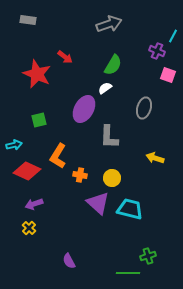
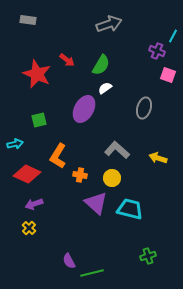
red arrow: moved 2 px right, 3 px down
green semicircle: moved 12 px left
gray L-shape: moved 8 px right, 13 px down; rotated 130 degrees clockwise
cyan arrow: moved 1 px right, 1 px up
yellow arrow: moved 3 px right
red diamond: moved 3 px down
purple triangle: moved 2 px left
green line: moved 36 px left; rotated 15 degrees counterclockwise
